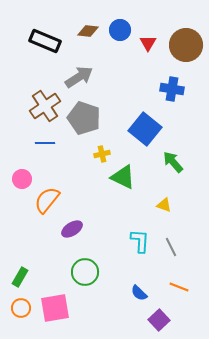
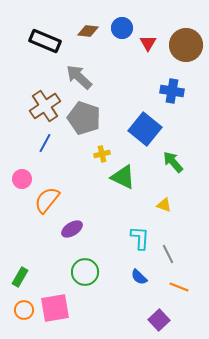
blue circle: moved 2 px right, 2 px up
gray arrow: rotated 104 degrees counterclockwise
blue cross: moved 2 px down
blue line: rotated 60 degrees counterclockwise
cyan L-shape: moved 3 px up
gray line: moved 3 px left, 7 px down
blue semicircle: moved 16 px up
orange circle: moved 3 px right, 2 px down
